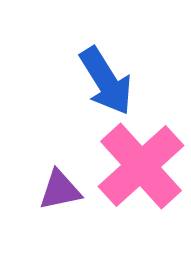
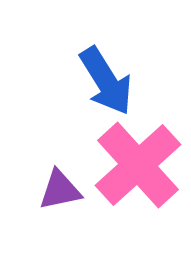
pink cross: moved 3 px left, 1 px up
